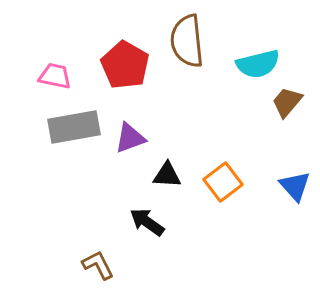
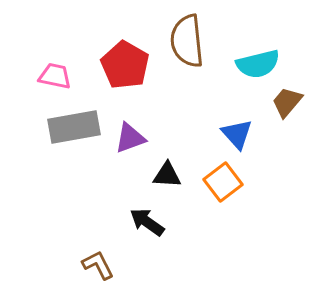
blue triangle: moved 58 px left, 52 px up
